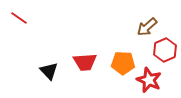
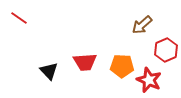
brown arrow: moved 5 px left, 2 px up
red hexagon: moved 1 px right
orange pentagon: moved 1 px left, 3 px down
